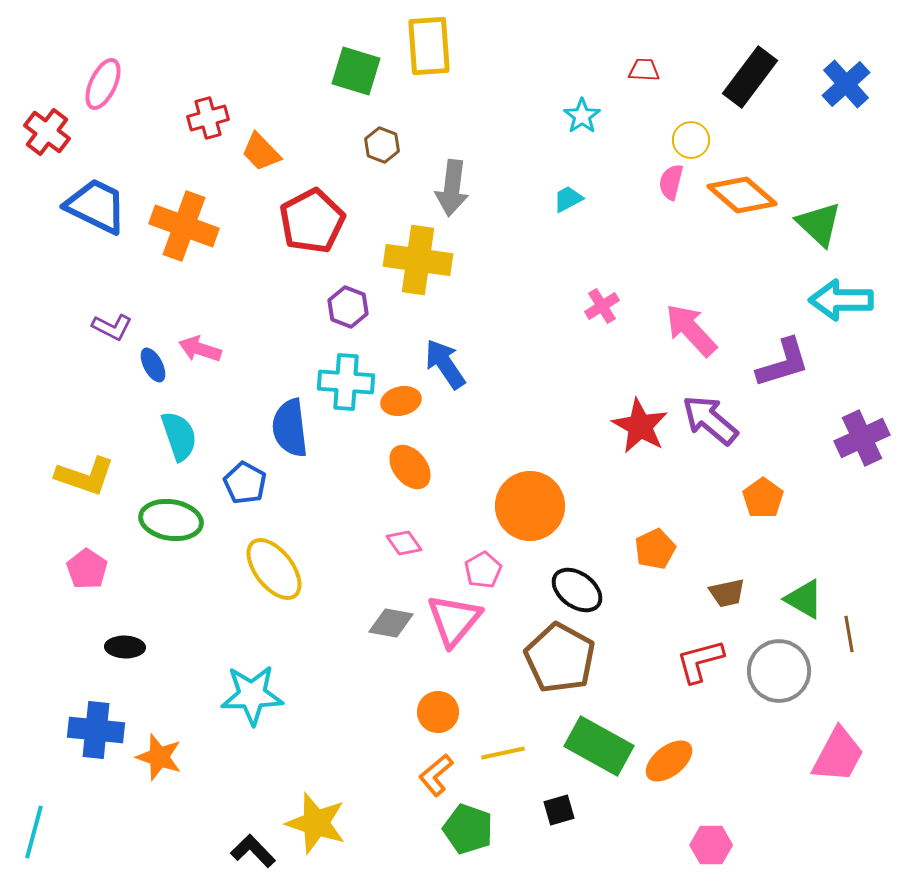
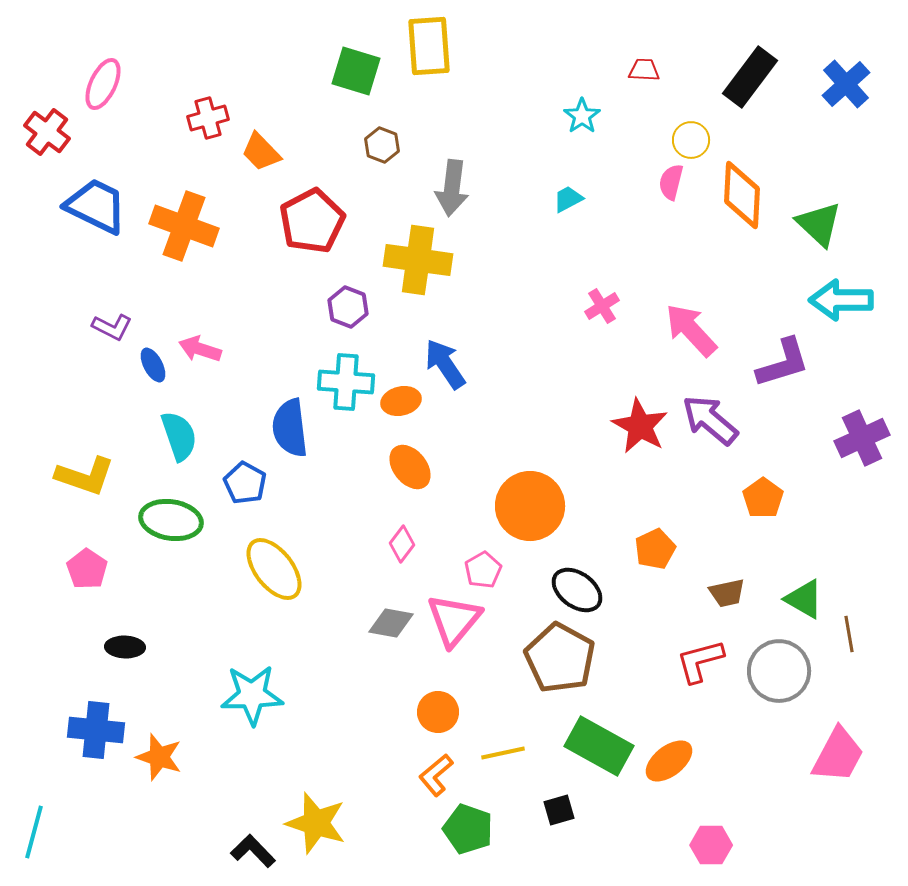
orange diamond at (742, 195): rotated 52 degrees clockwise
pink diamond at (404, 543): moved 2 px left, 1 px down; rotated 72 degrees clockwise
